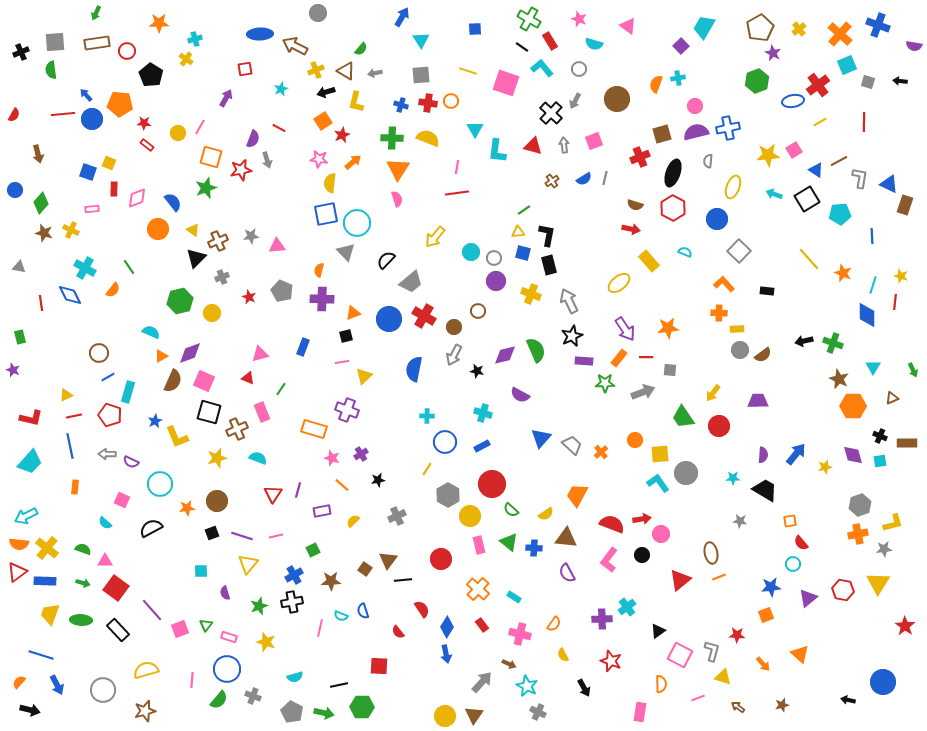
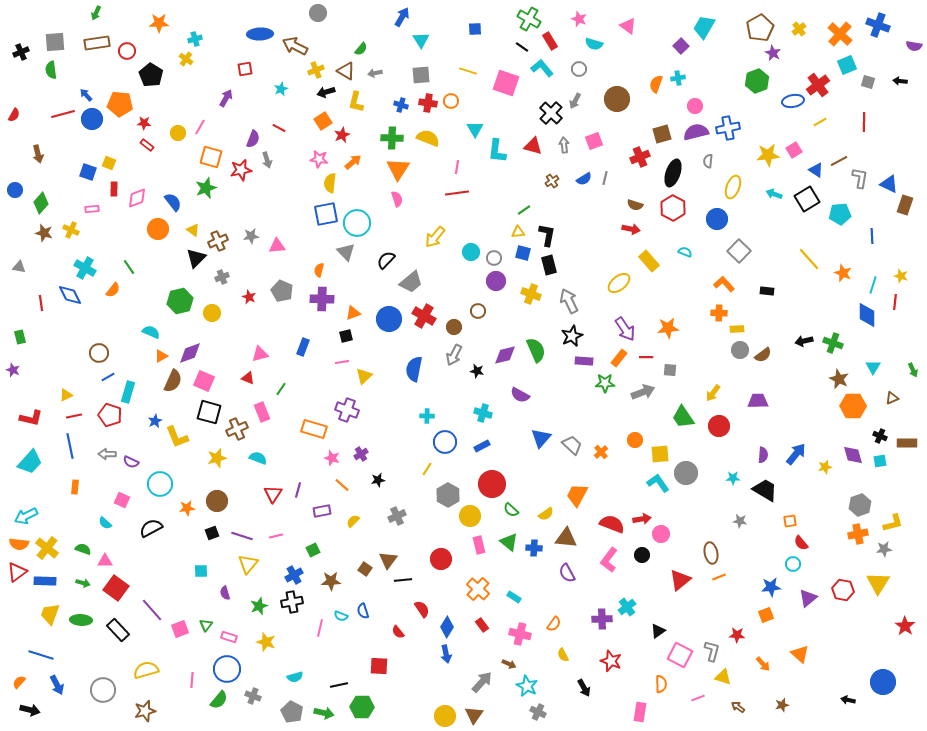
red line at (63, 114): rotated 10 degrees counterclockwise
